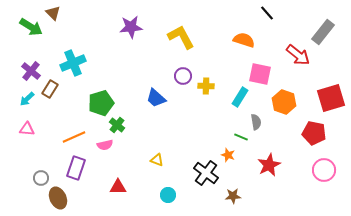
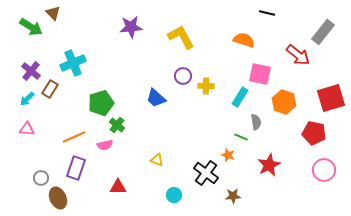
black line: rotated 35 degrees counterclockwise
cyan circle: moved 6 px right
